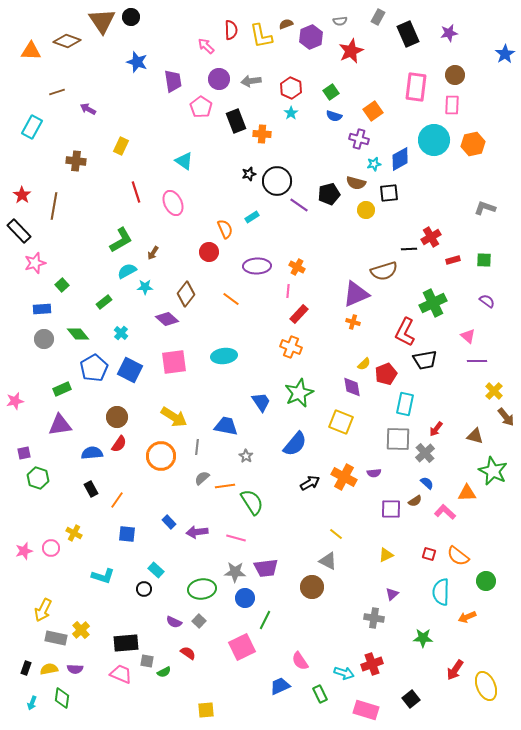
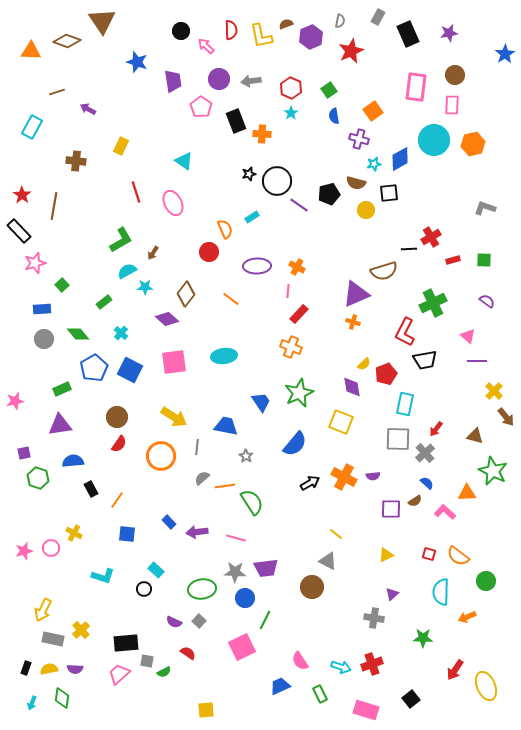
black circle at (131, 17): moved 50 px right, 14 px down
gray semicircle at (340, 21): rotated 72 degrees counterclockwise
green square at (331, 92): moved 2 px left, 2 px up
blue semicircle at (334, 116): rotated 63 degrees clockwise
blue semicircle at (92, 453): moved 19 px left, 8 px down
purple semicircle at (374, 473): moved 1 px left, 3 px down
gray rectangle at (56, 638): moved 3 px left, 1 px down
cyan arrow at (344, 673): moved 3 px left, 6 px up
pink trapezoid at (121, 674): moved 2 px left; rotated 65 degrees counterclockwise
